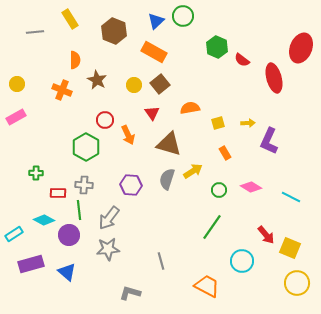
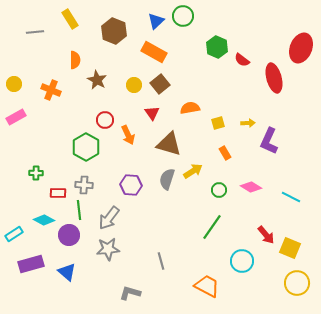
yellow circle at (17, 84): moved 3 px left
orange cross at (62, 90): moved 11 px left
